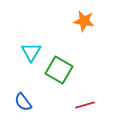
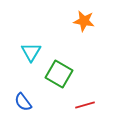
green square: moved 4 px down
